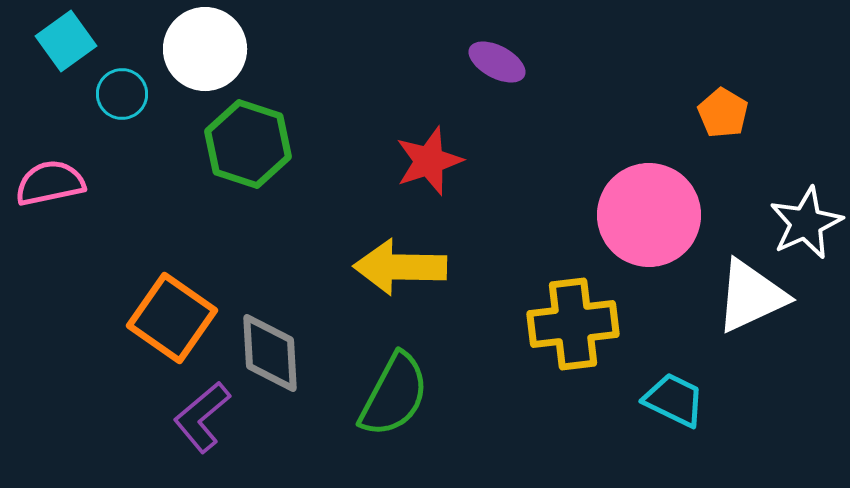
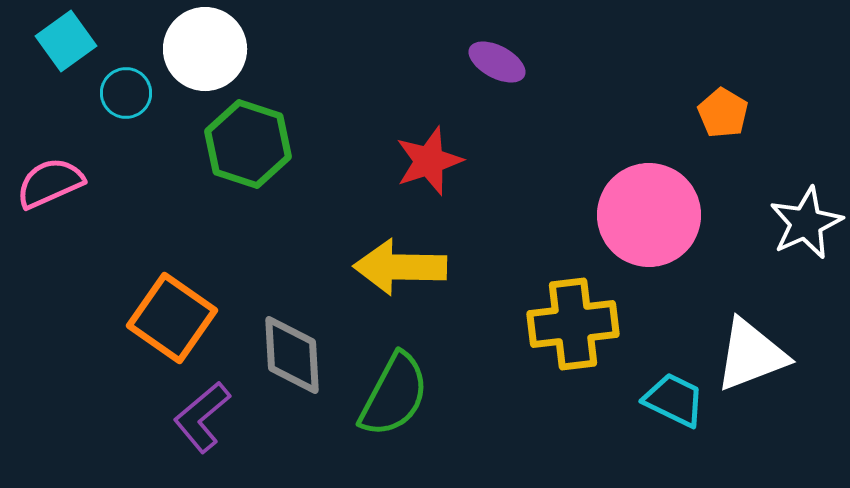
cyan circle: moved 4 px right, 1 px up
pink semicircle: rotated 12 degrees counterclockwise
white triangle: moved 59 px down; rotated 4 degrees clockwise
gray diamond: moved 22 px right, 2 px down
